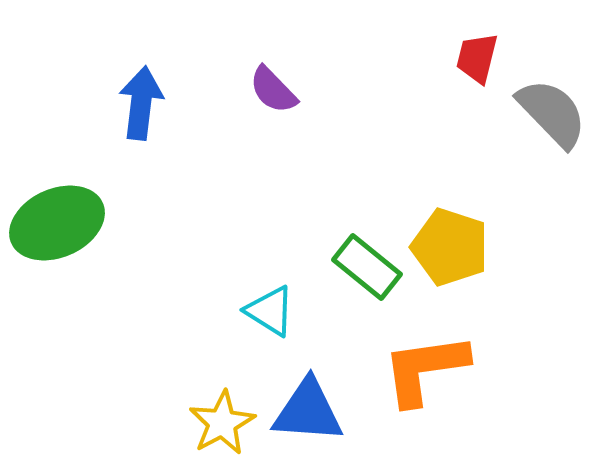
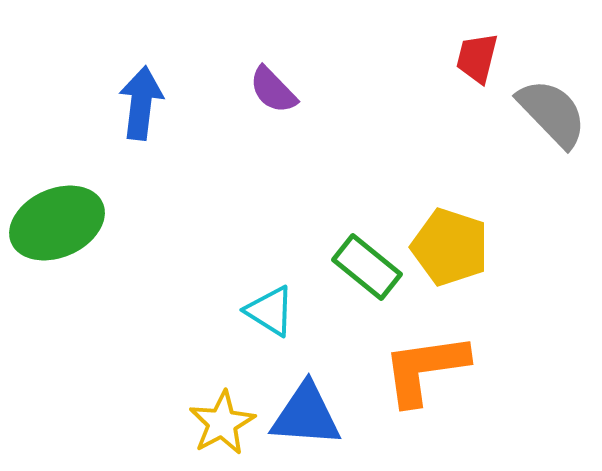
blue triangle: moved 2 px left, 4 px down
